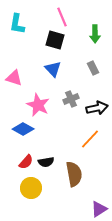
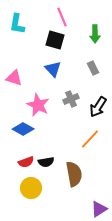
black arrow: moved 1 px right, 1 px up; rotated 135 degrees clockwise
red semicircle: rotated 28 degrees clockwise
